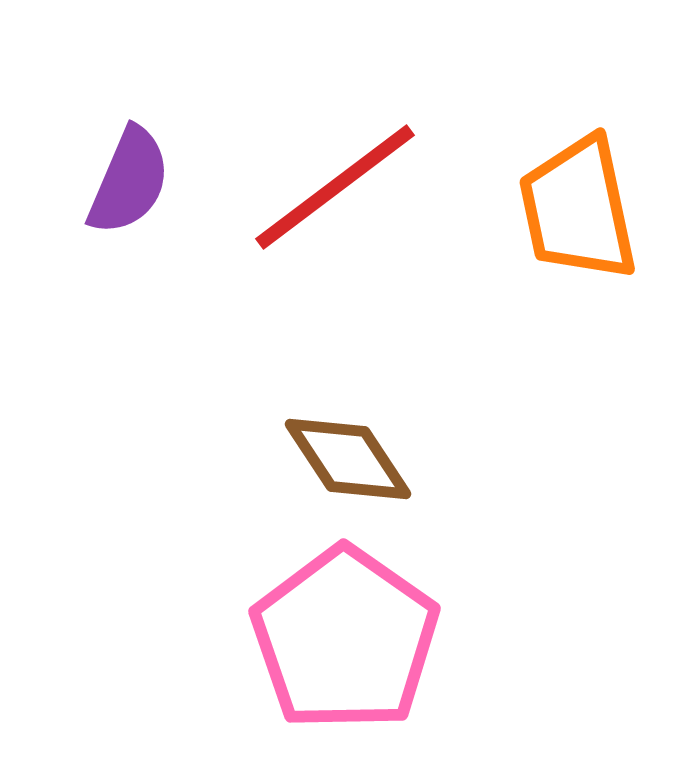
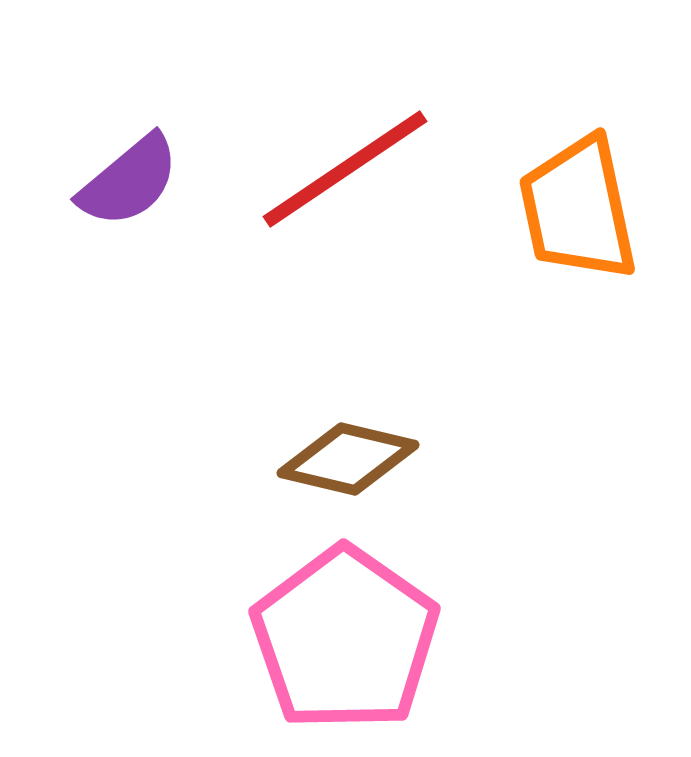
purple semicircle: rotated 27 degrees clockwise
red line: moved 10 px right, 18 px up; rotated 3 degrees clockwise
brown diamond: rotated 43 degrees counterclockwise
